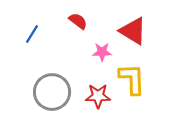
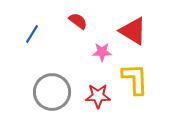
yellow L-shape: moved 3 px right
